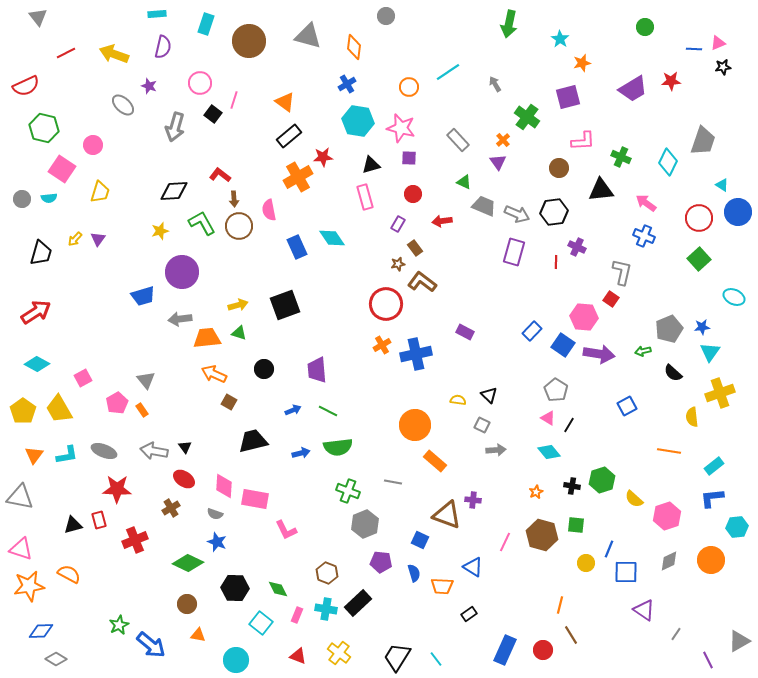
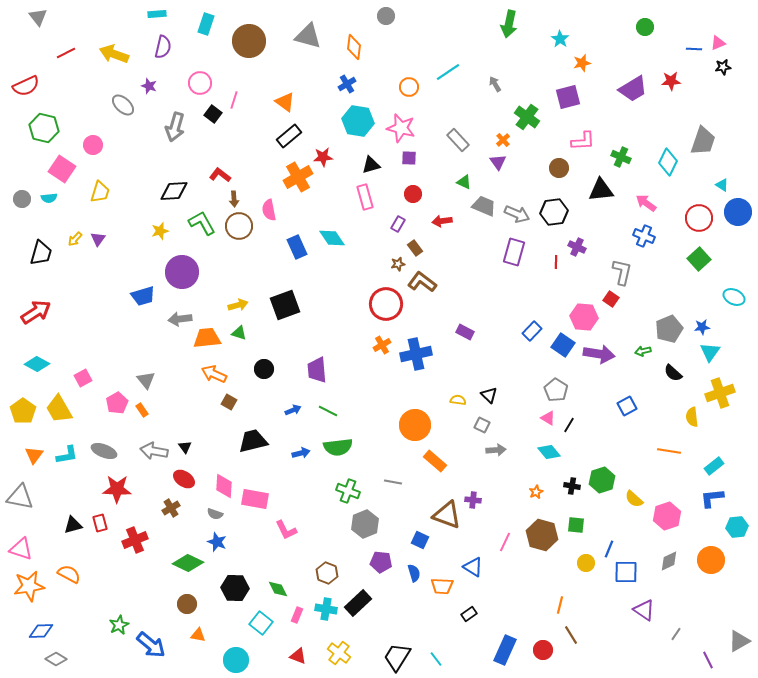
red rectangle at (99, 520): moved 1 px right, 3 px down
